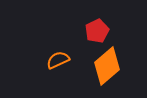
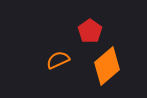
red pentagon: moved 7 px left; rotated 10 degrees counterclockwise
